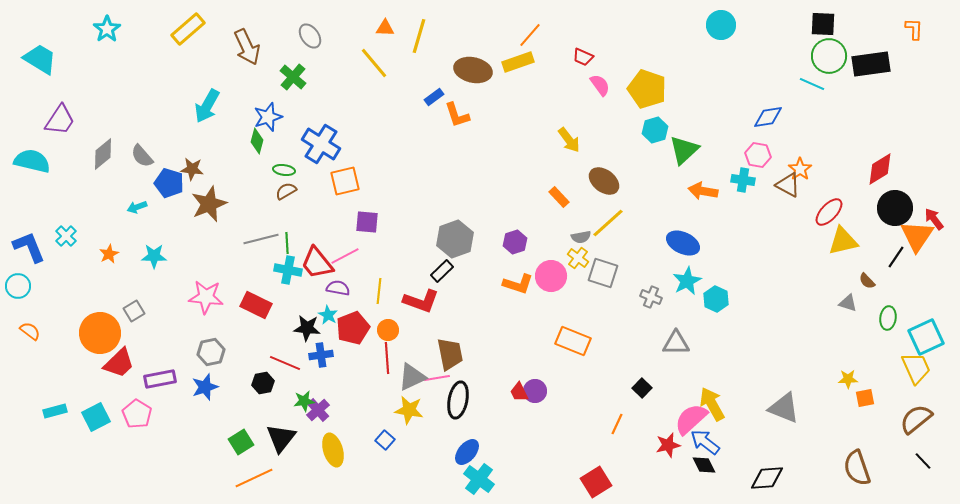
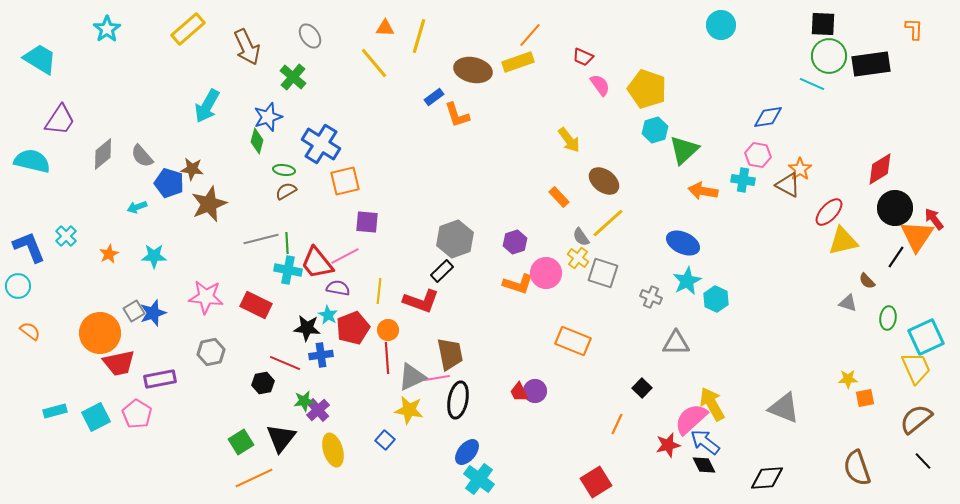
gray semicircle at (581, 237): rotated 66 degrees clockwise
pink circle at (551, 276): moved 5 px left, 3 px up
red trapezoid at (119, 363): rotated 32 degrees clockwise
blue star at (205, 387): moved 52 px left, 74 px up
